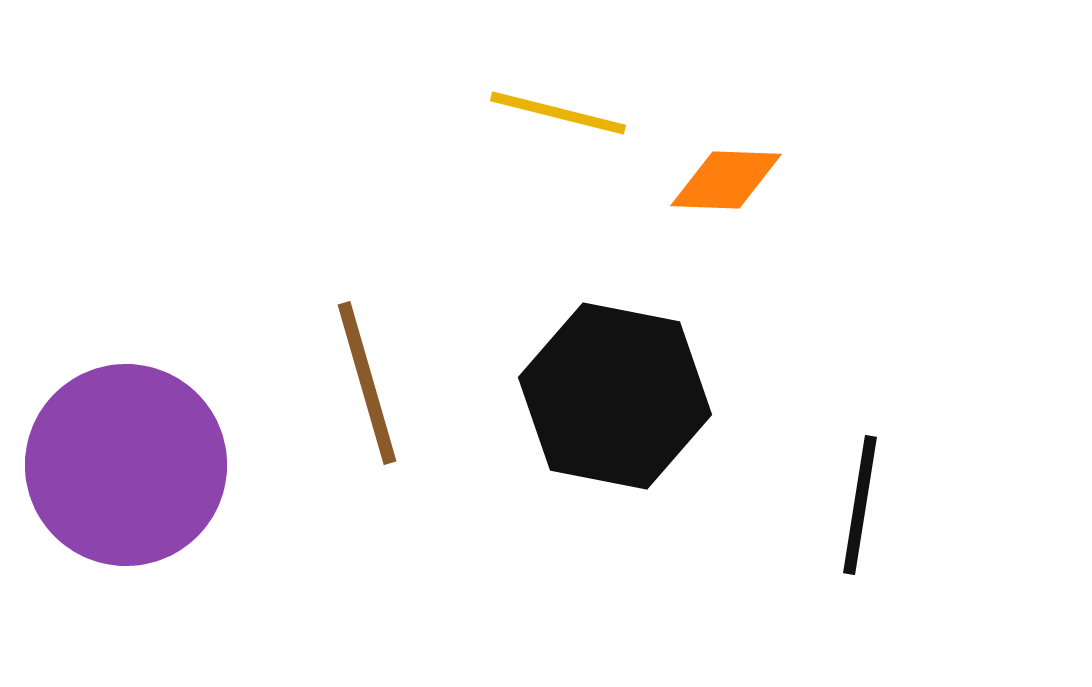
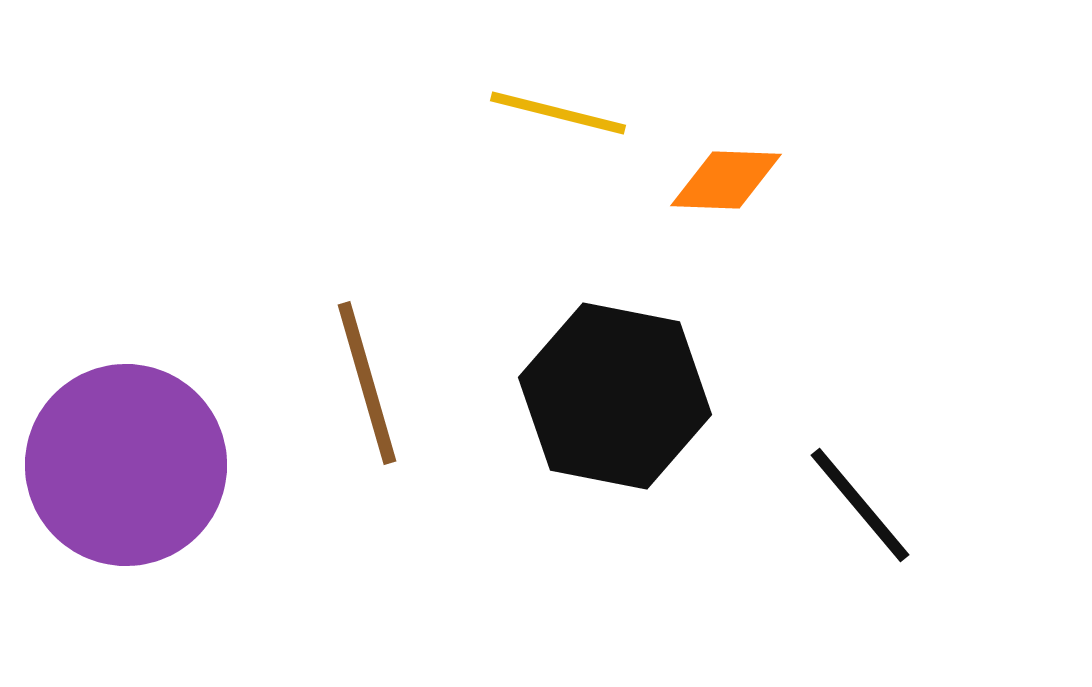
black line: rotated 49 degrees counterclockwise
